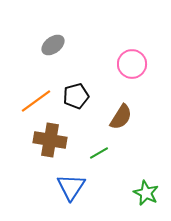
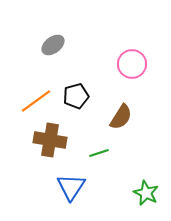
green line: rotated 12 degrees clockwise
